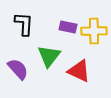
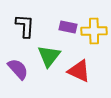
black L-shape: moved 1 px right, 2 px down
